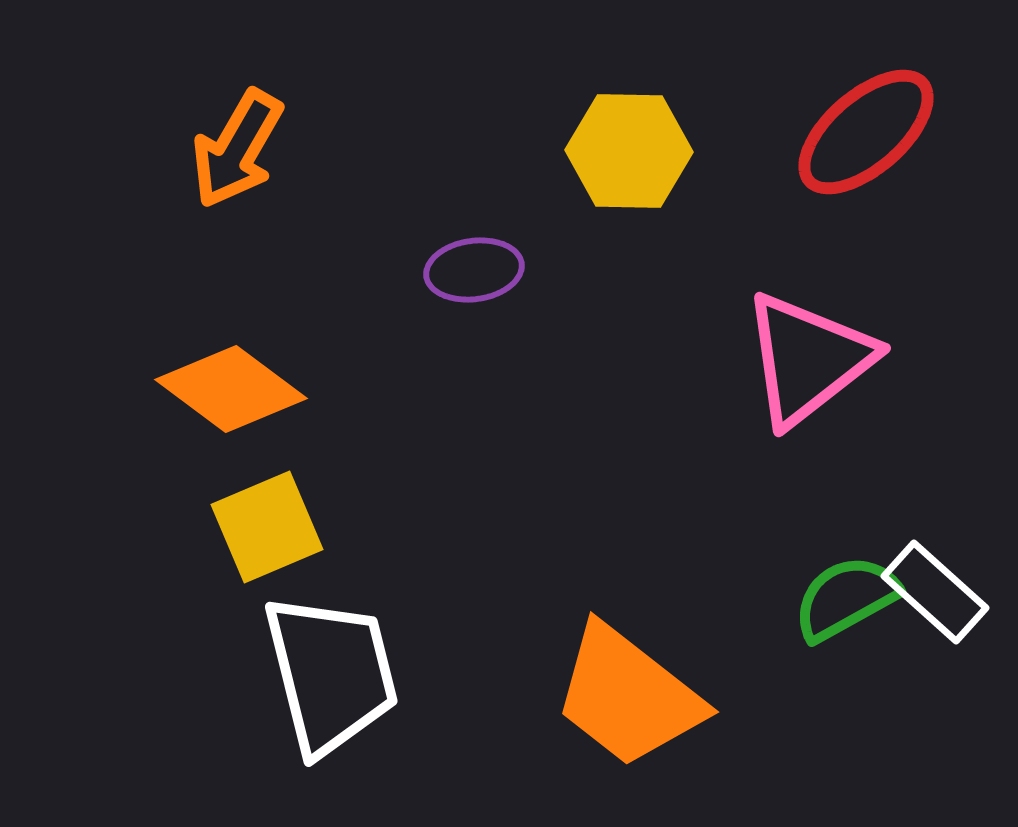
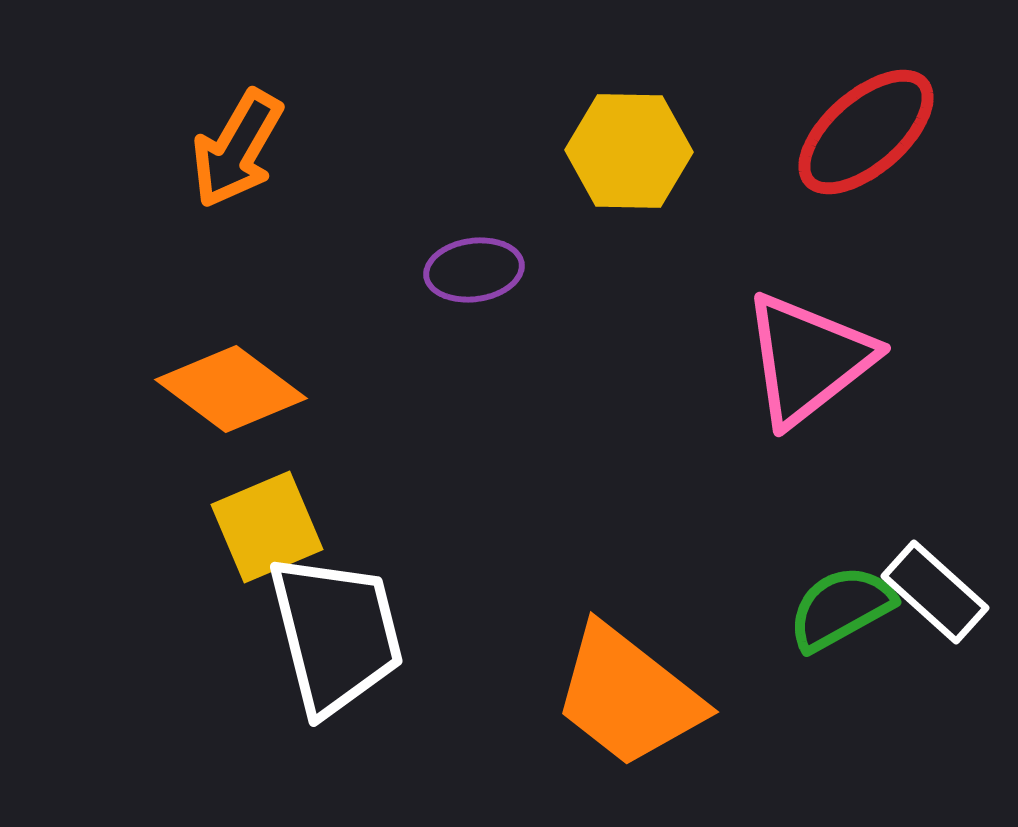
green semicircle: moved 5 px left, 10 px down
white trapezoid: moved 5 px right, 40 px up
